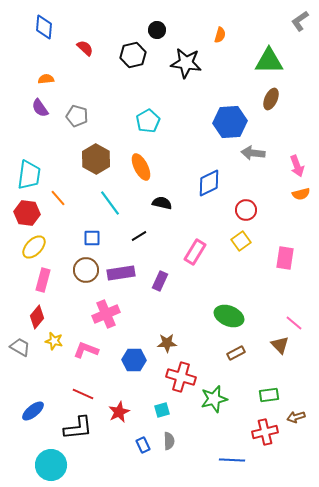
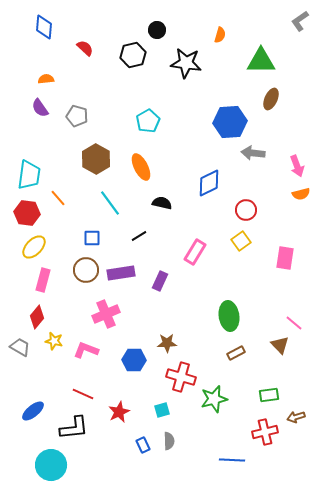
green triangle at (269, 61): moved 8 px left
green ellipse at (229, 316): rotated 60 degrees clockwise
black L-shape at (78, 428): moved 4 px left
